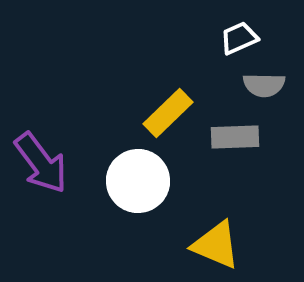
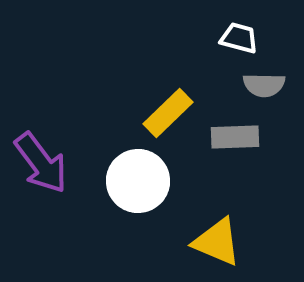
white trapezoid: rotated 39 degrees clockwise
yellow triangle: moved 1 px right, 3 px up
